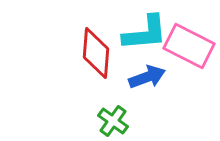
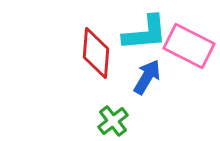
blue arrow: rotated 39 degrees counterclockwise
green cross: rotated 16 degrees clockwise
